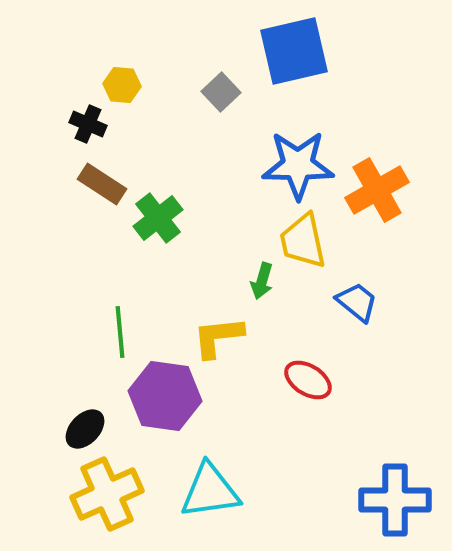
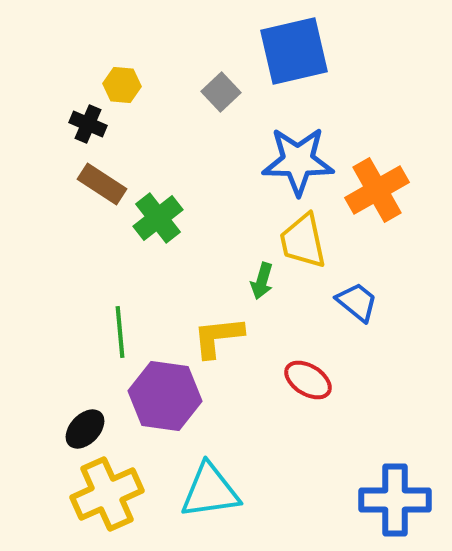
blue star: moved 4 px up
